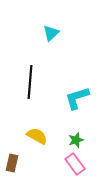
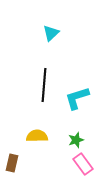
black line: moved 14 px right, 3 px down
yellow semicircle: rotated 30 degrees counterclockwise
pink rectangle: moved 8 px right
